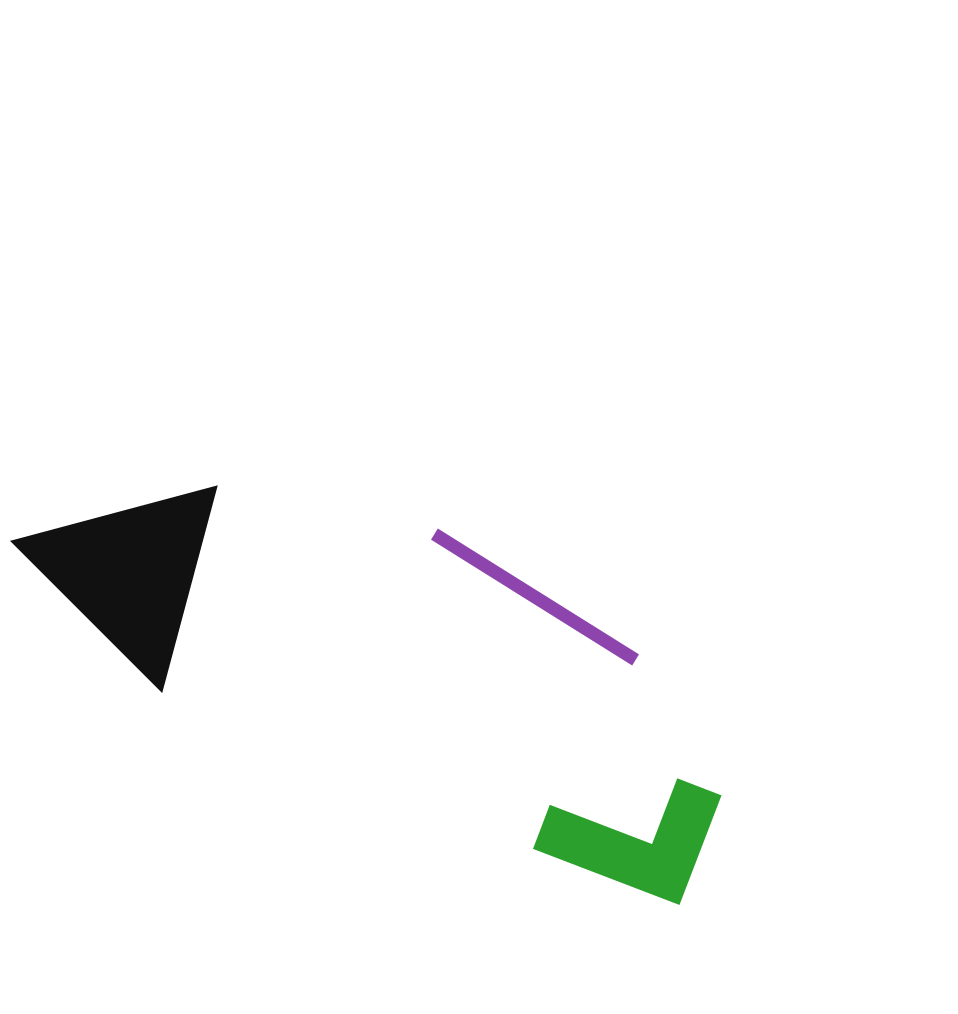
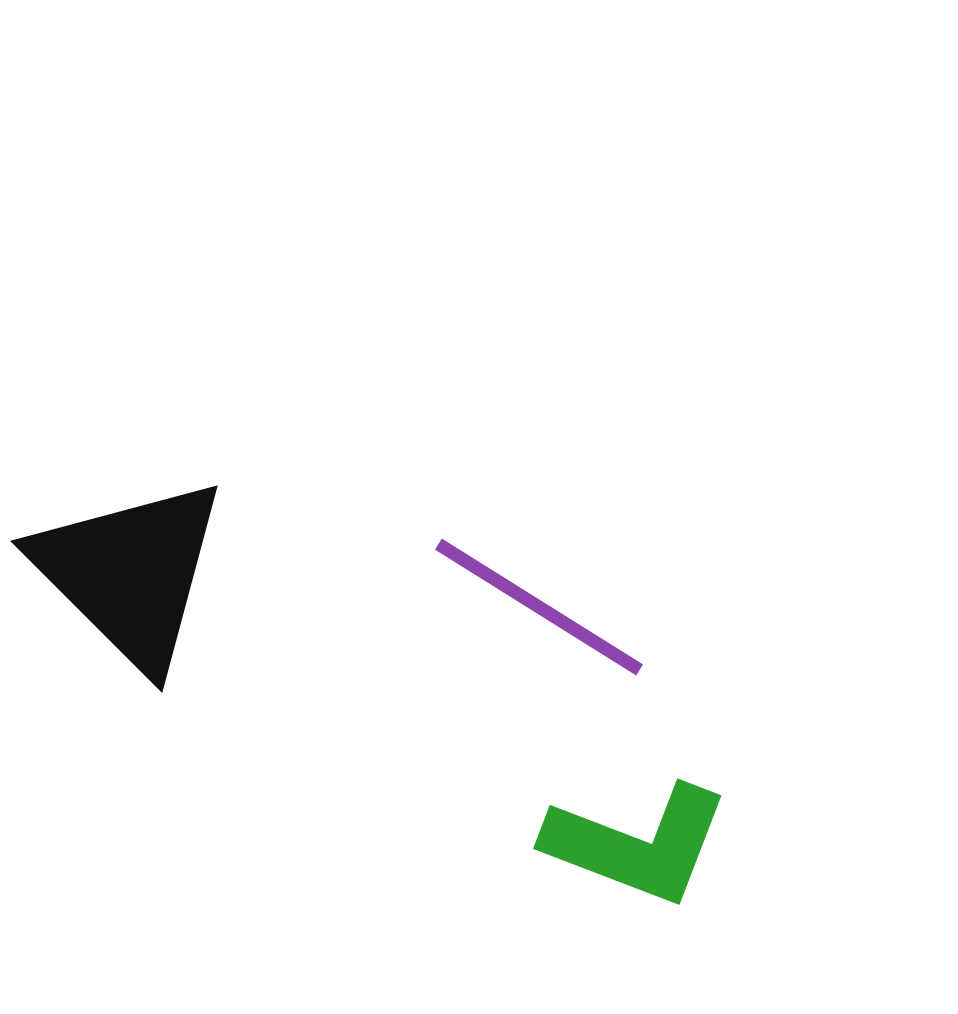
purple line: moved 4 px right, 10 px down
